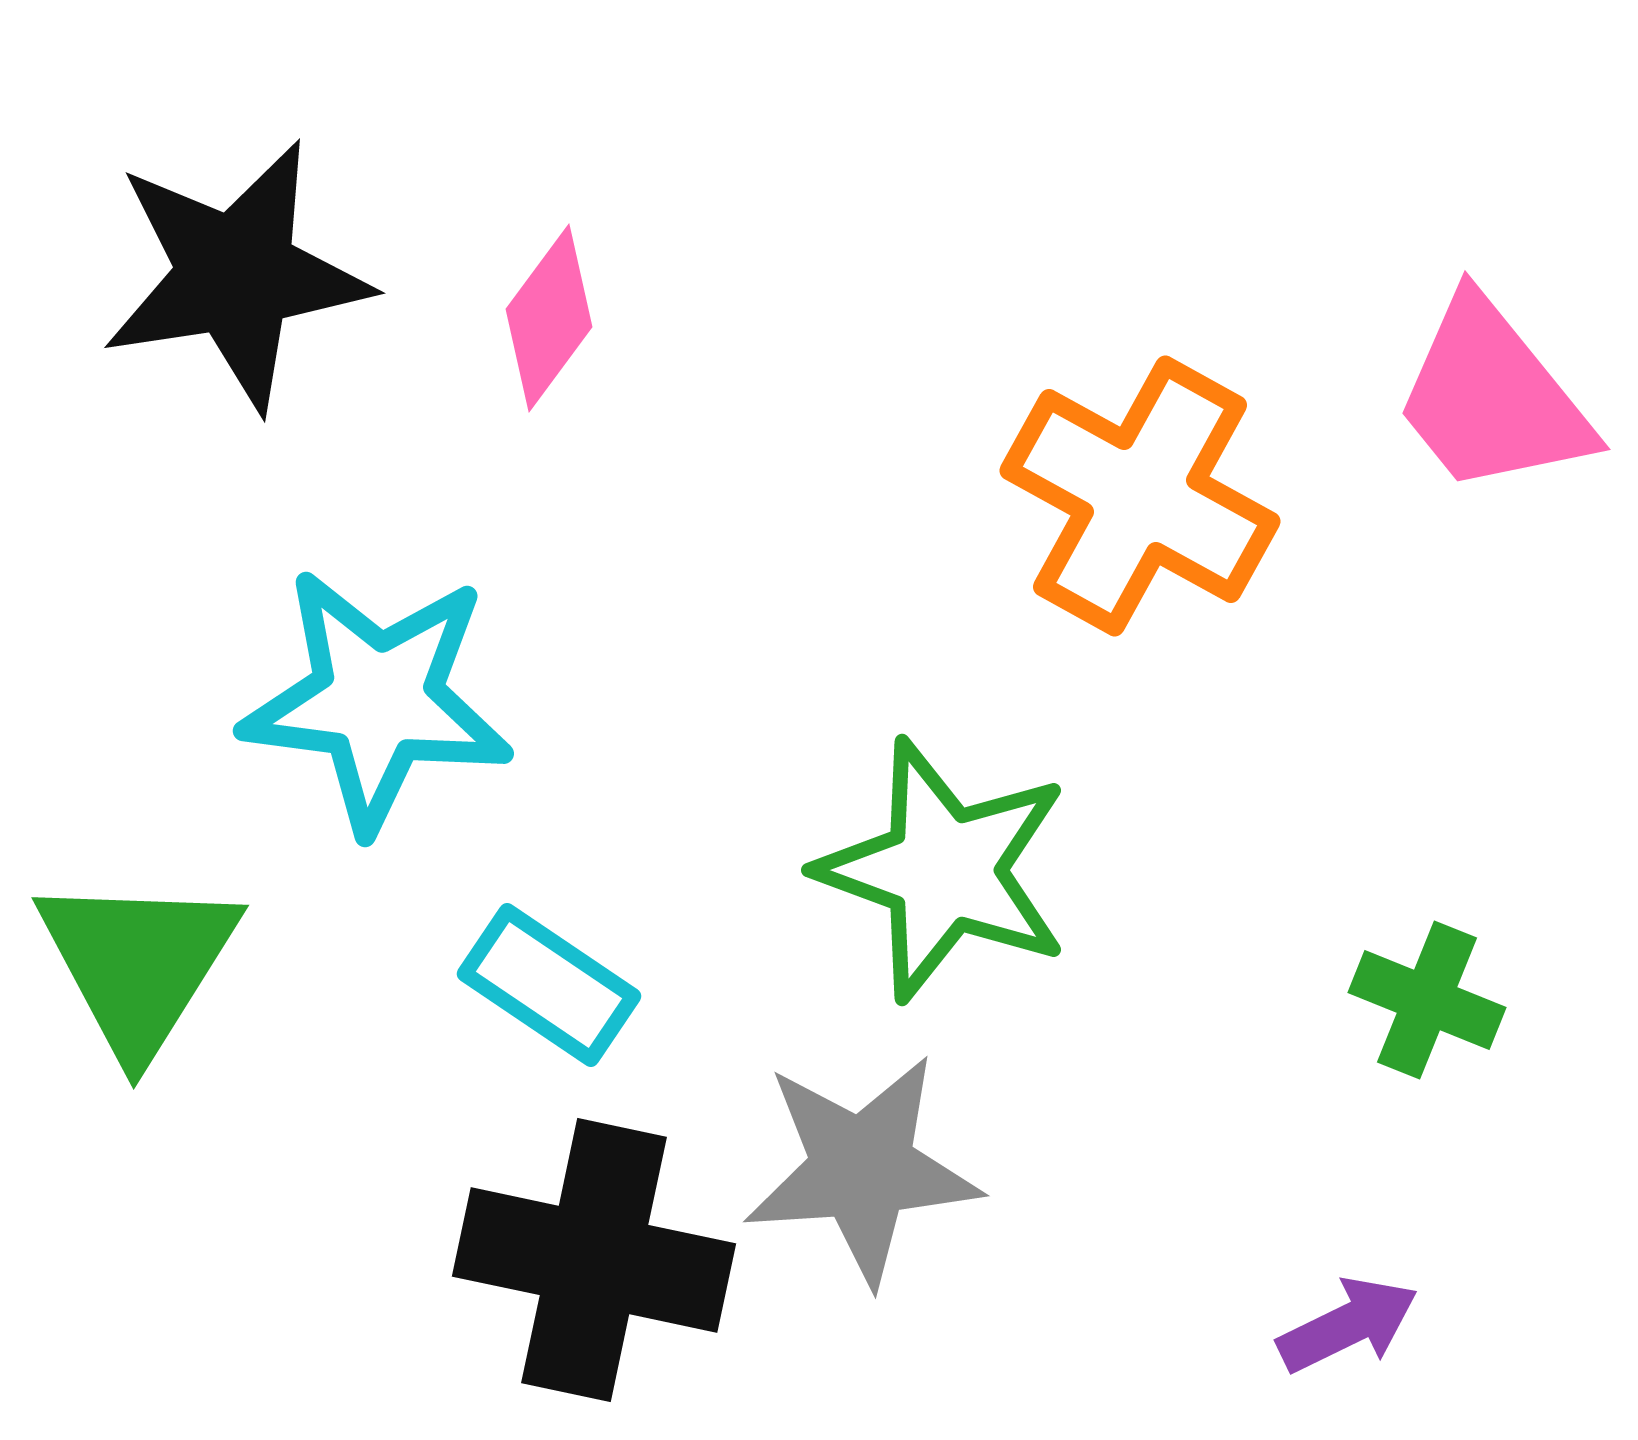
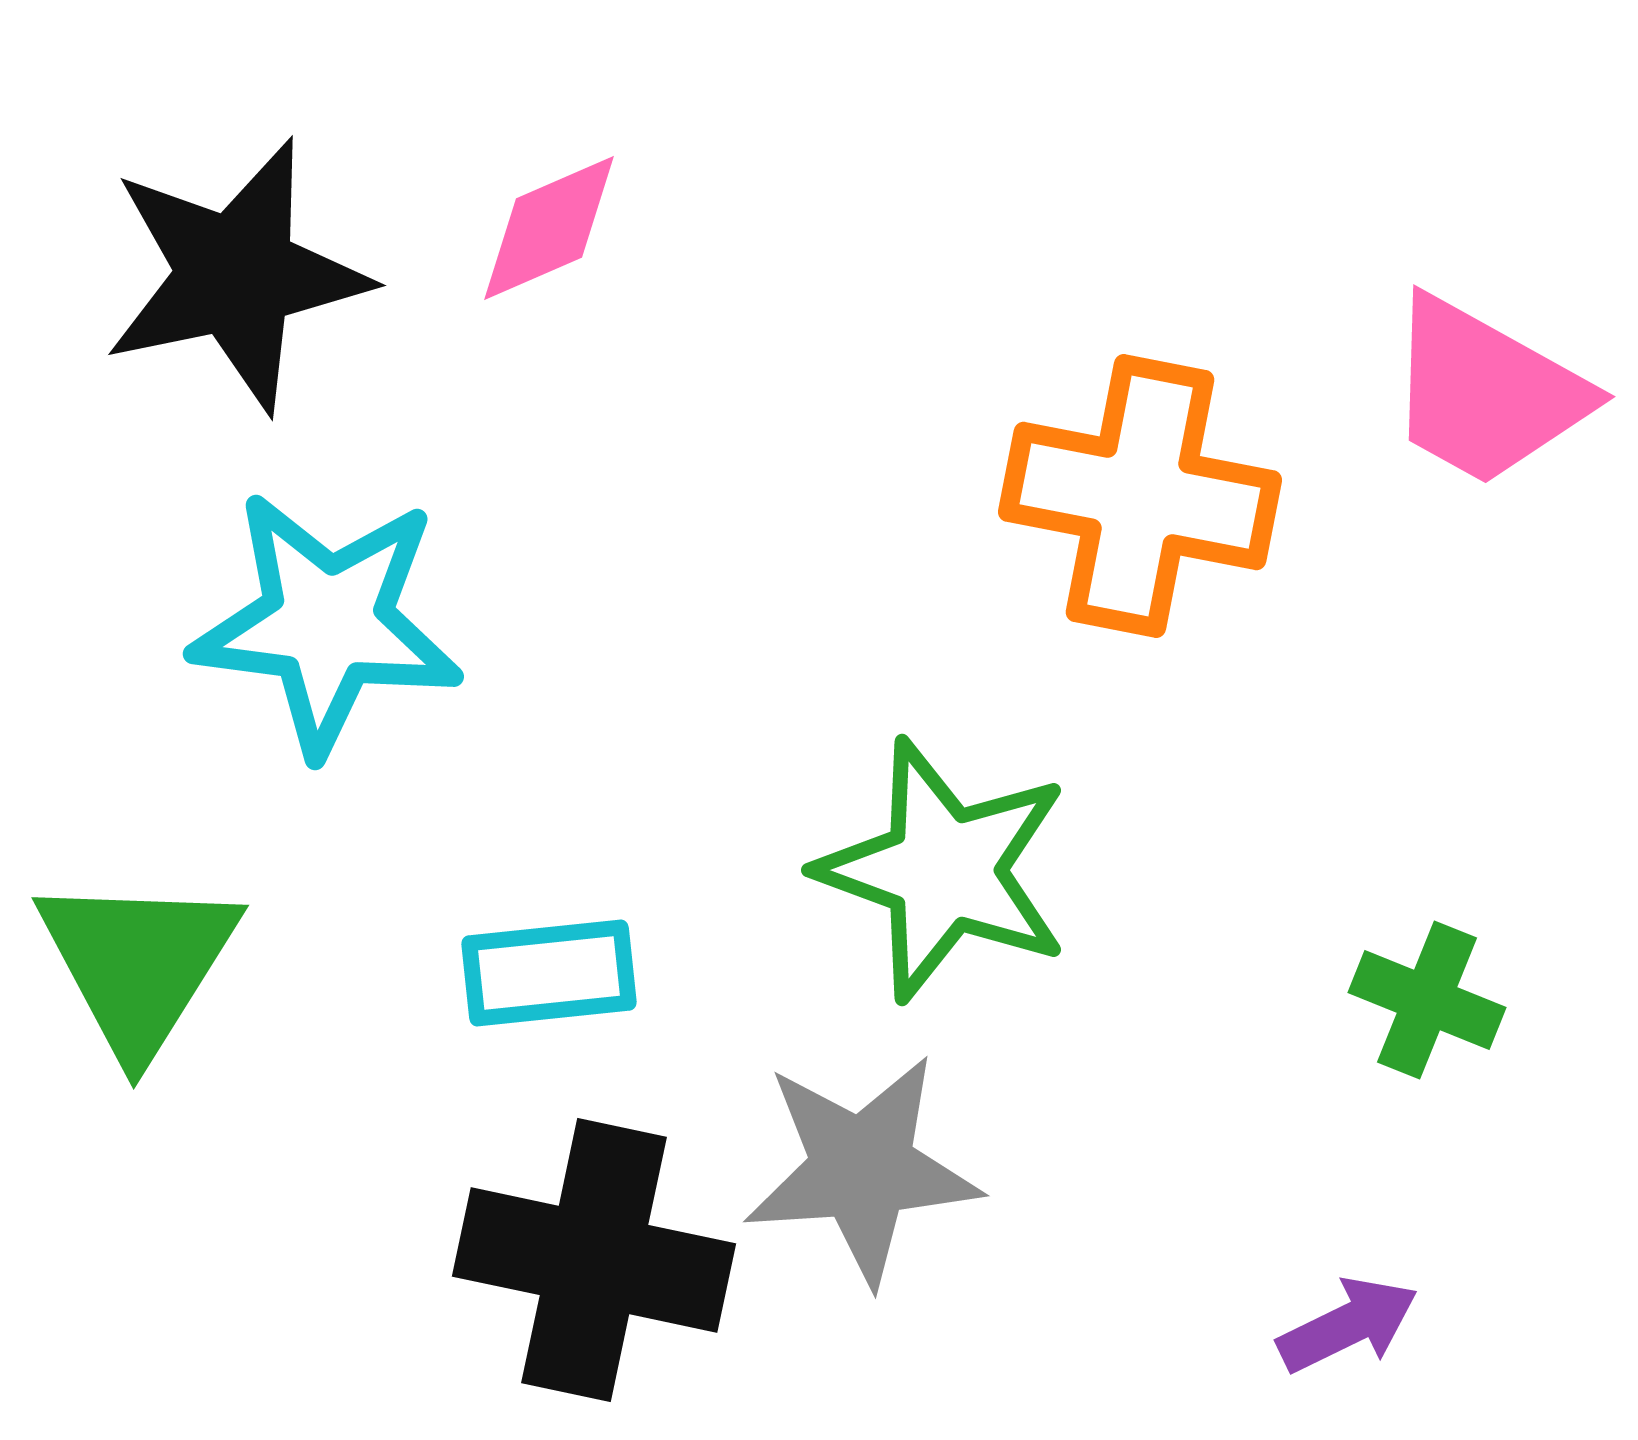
black star: rotated 3 degrees counterclockwise
pink diamond: moved 90 px up; rotated 30 degrees clockwise
pink trapezoid: moved 6 px left, 5 px up; rotated 22 degrees counterclockwise
orange cross: rotated 18 degrees counterclockwise
cyan star: moved 50 px left, 77 px up
cyan rectangle: moved 12 px up; rotated 40 degrees counterclockwise
